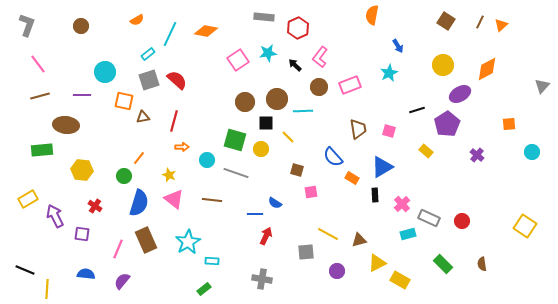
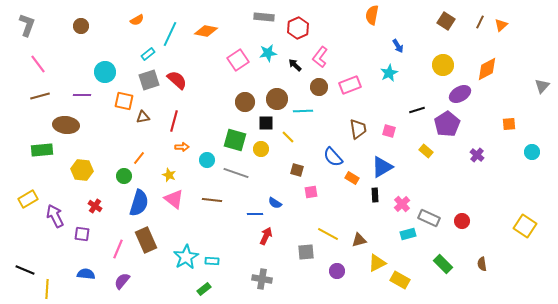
cyan star at (188, 242): moved 2 px left, 15 px down
